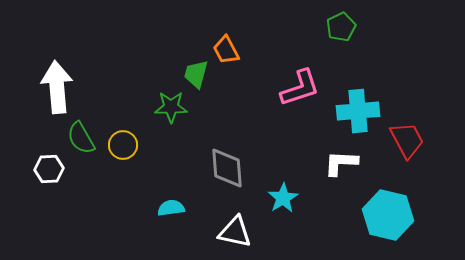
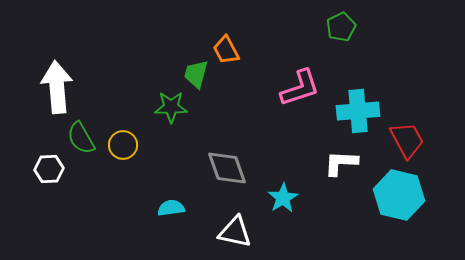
gray diamond: rotated 15 degrees counterclockwise
cyan hexagon: moved 11 px right, 20 px up
